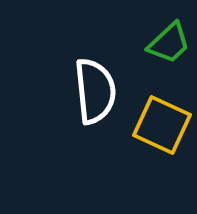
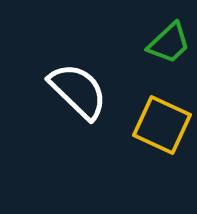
white semicircle: moved 17 px left; rotated 40 degrees counterclockwise
